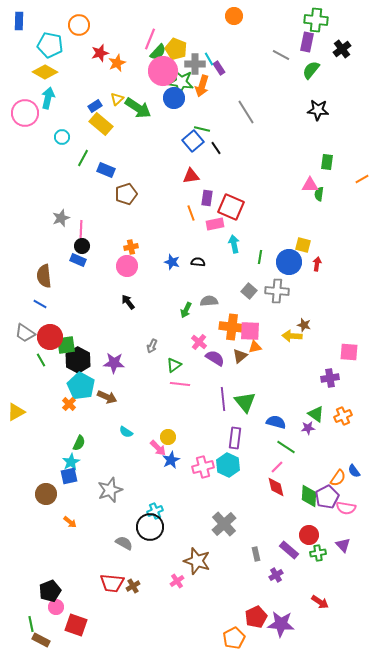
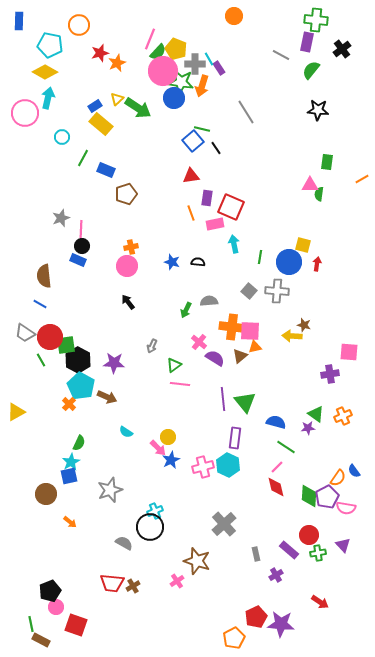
purple cross at (330, 378): moved 4 px up
